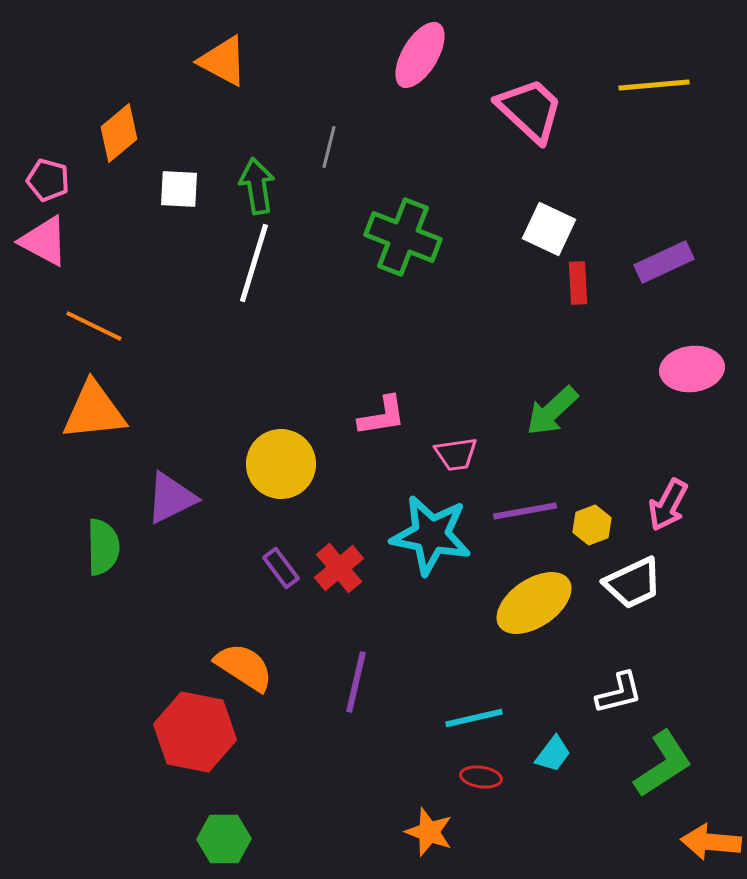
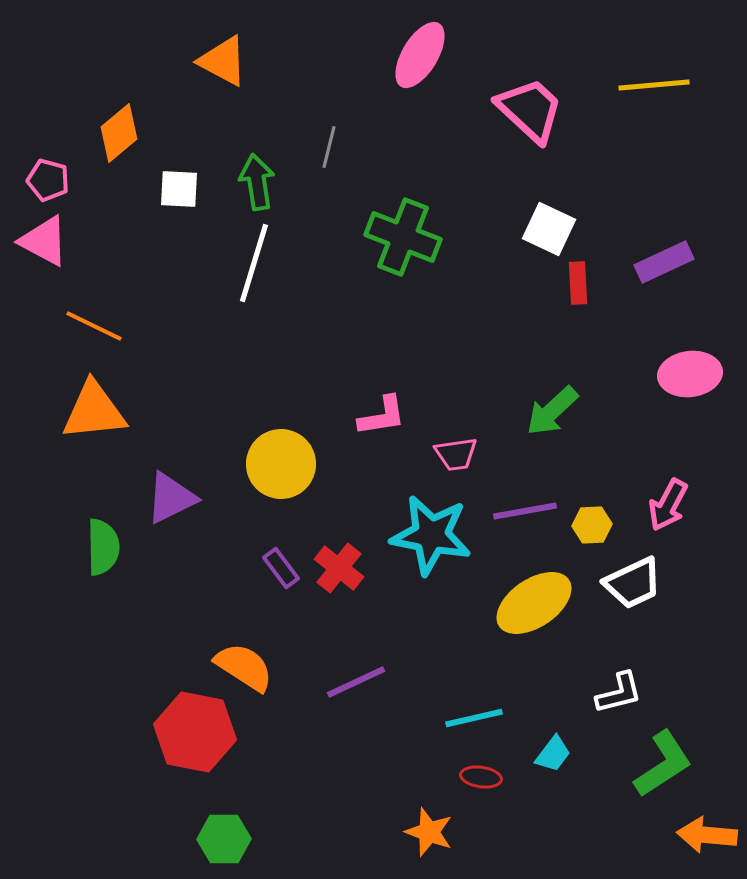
green arrow at (257, 186): moved 4 px up
pink ellipse at (692, 369): moved 2 px left, 5 px down
yellow hexagon at (592, 525): rotated 18 degrees clockwise
red cross at (339, 568): rotated 12 degrees counterclockwise
purple line at (356, 682): rotated 52 degrees clockwise
orange arrow at (711, 842): moved 4 px left, 7 px up
